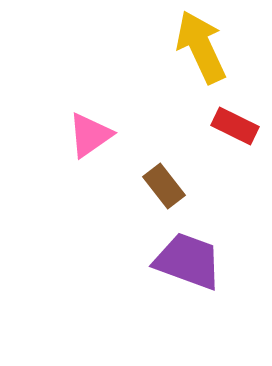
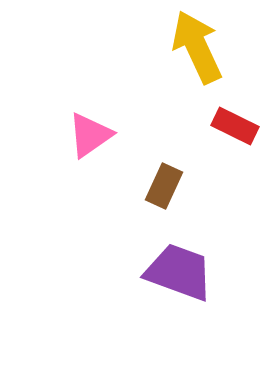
yellow arrow: moved 4 px left
brown rectangle: rotated 63 degrees clockwise
purple trapezoid: moved 9 px left, 11 px down
